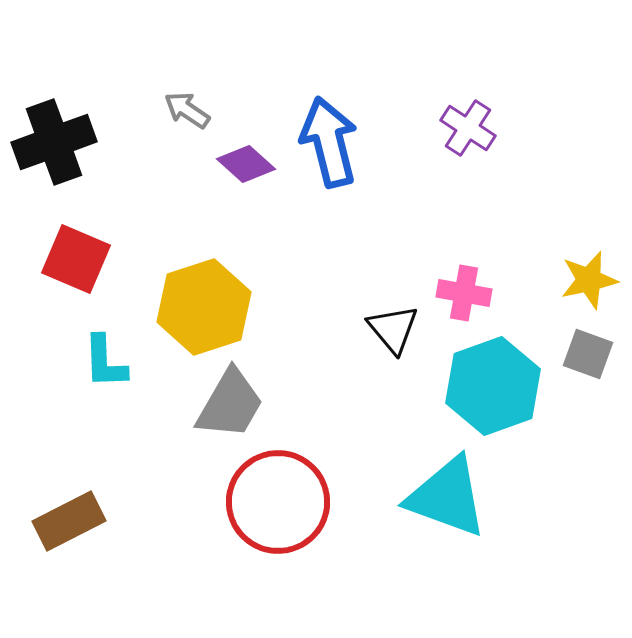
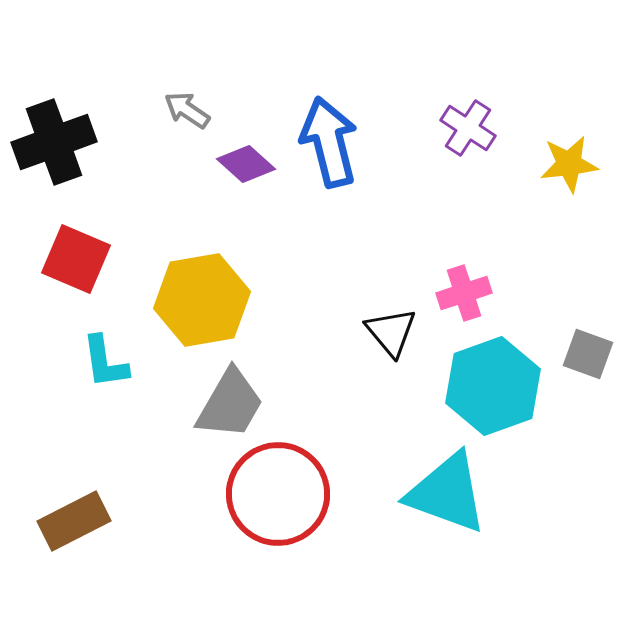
yellow star: moved 20 px left, 116 px up; rotated 6 degrees clockwise
pink cross: rotated 28 degrees counterclockwise
yellow hexagon: moved 2 px left, 7 px up; rotated 8 degrees clockwise
black triangle: moved 2 px left, 3 px down
cyan L-shape: rotated 6 degrees counterclockwise
cyan triangle: moved 4 px up
red circle: moved 8 px up
brown rectangle: moved 5 px right
